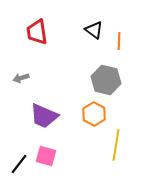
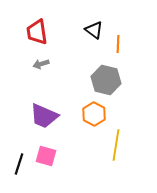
orange line: moved 1 px left, 3 px down
gray arrow: moved 20 px right, 14 px up
black line: rotated 20 degrees counterclockwise
